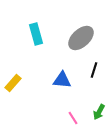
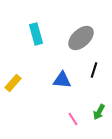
pink line: moved 1 px down
